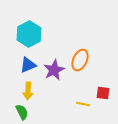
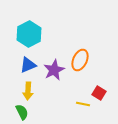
red square: moved 4 px left; rotated 24 degrees clockwise
